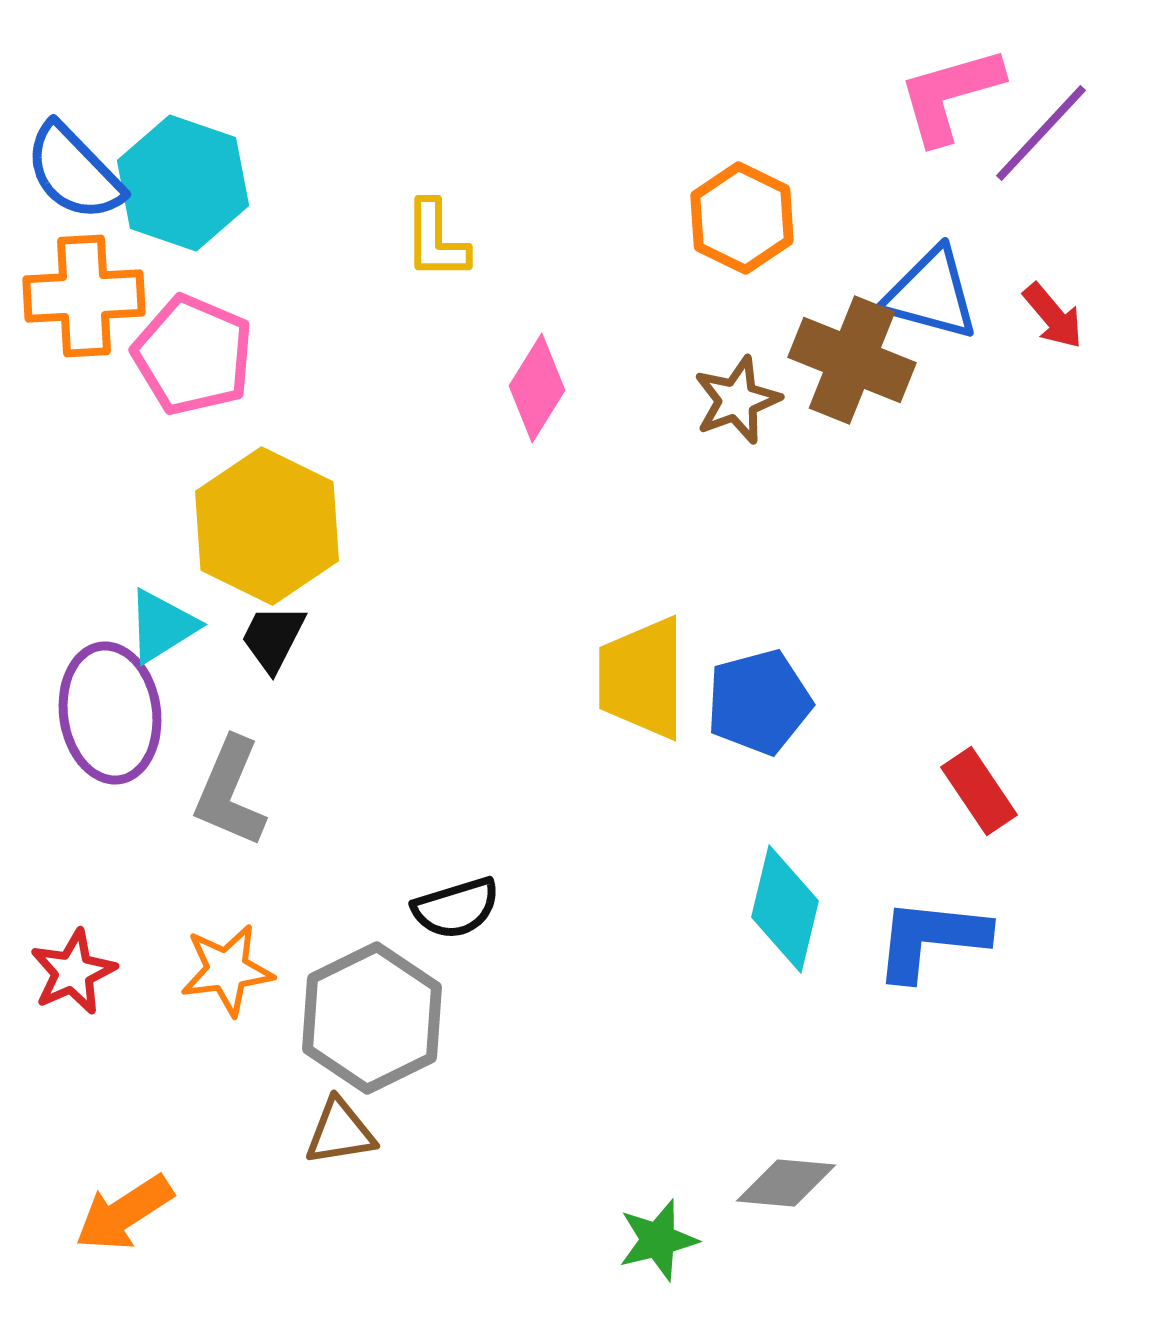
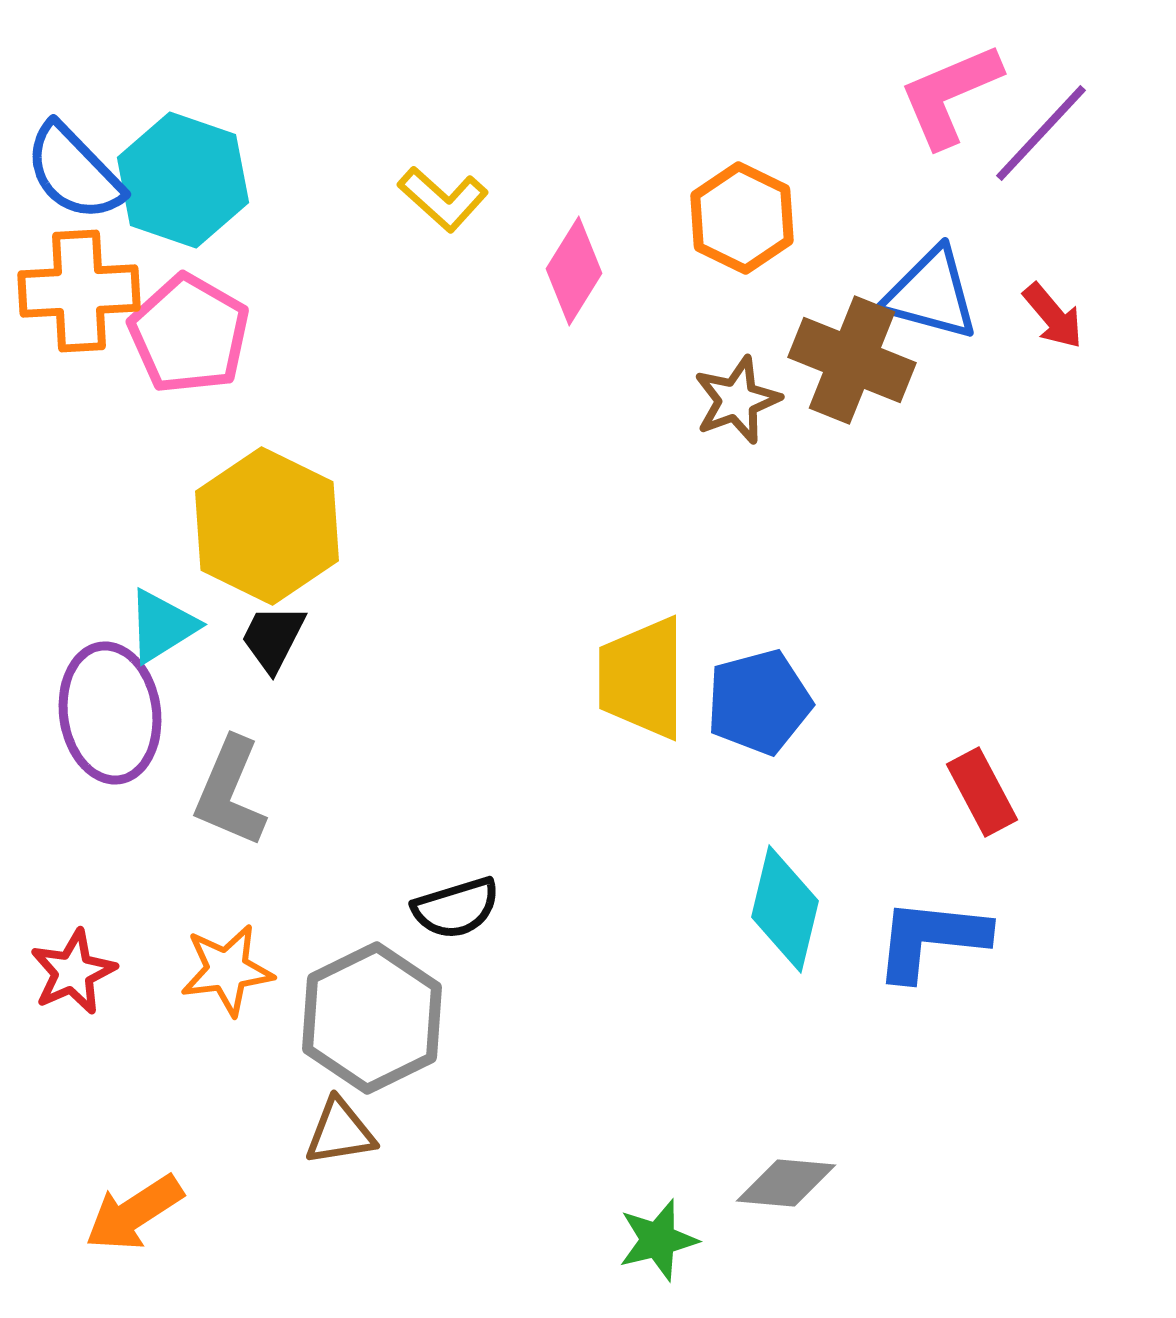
pink L-shape: rotated 7 degrees counterclockwise
cyan hexagon: moved 3 px up
yellow L-shape: moved 7 px right, 41 px up; rotated 48 degrees counterclockwise
orange cross: moved 5 px left, 5 px up
pink pentagon: moved 4 px left, 21 px up; rotated 7 degrees clockwise
pink diamond: moved 37 px right, 117 px up
red rectangle: moved 3 px right, 1 px down; rotated 6 degrees clockwise
orange arrow: moved 10 px right
